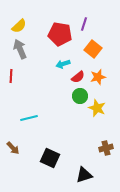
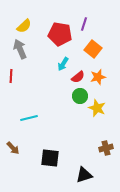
yellow semicircle: moved 5 px right
cyan arrow: rotated 40 degrees counterclockwise
black square: rotated 18 degrees counterclockwise
